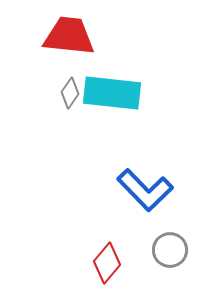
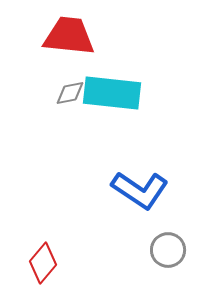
gray diamond: rotated 44 degrees clockwise
blue L-shape: moved 5 px left; rotated 12 degrees counterclockwise
gray circle: moved 2 px left
red diamond: moved 64 px left
